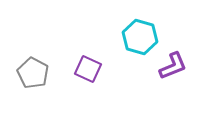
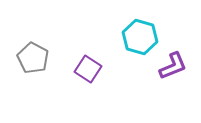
purple square: rotated 8 degrees clockwise
gray pentagon: moved 15 px up
